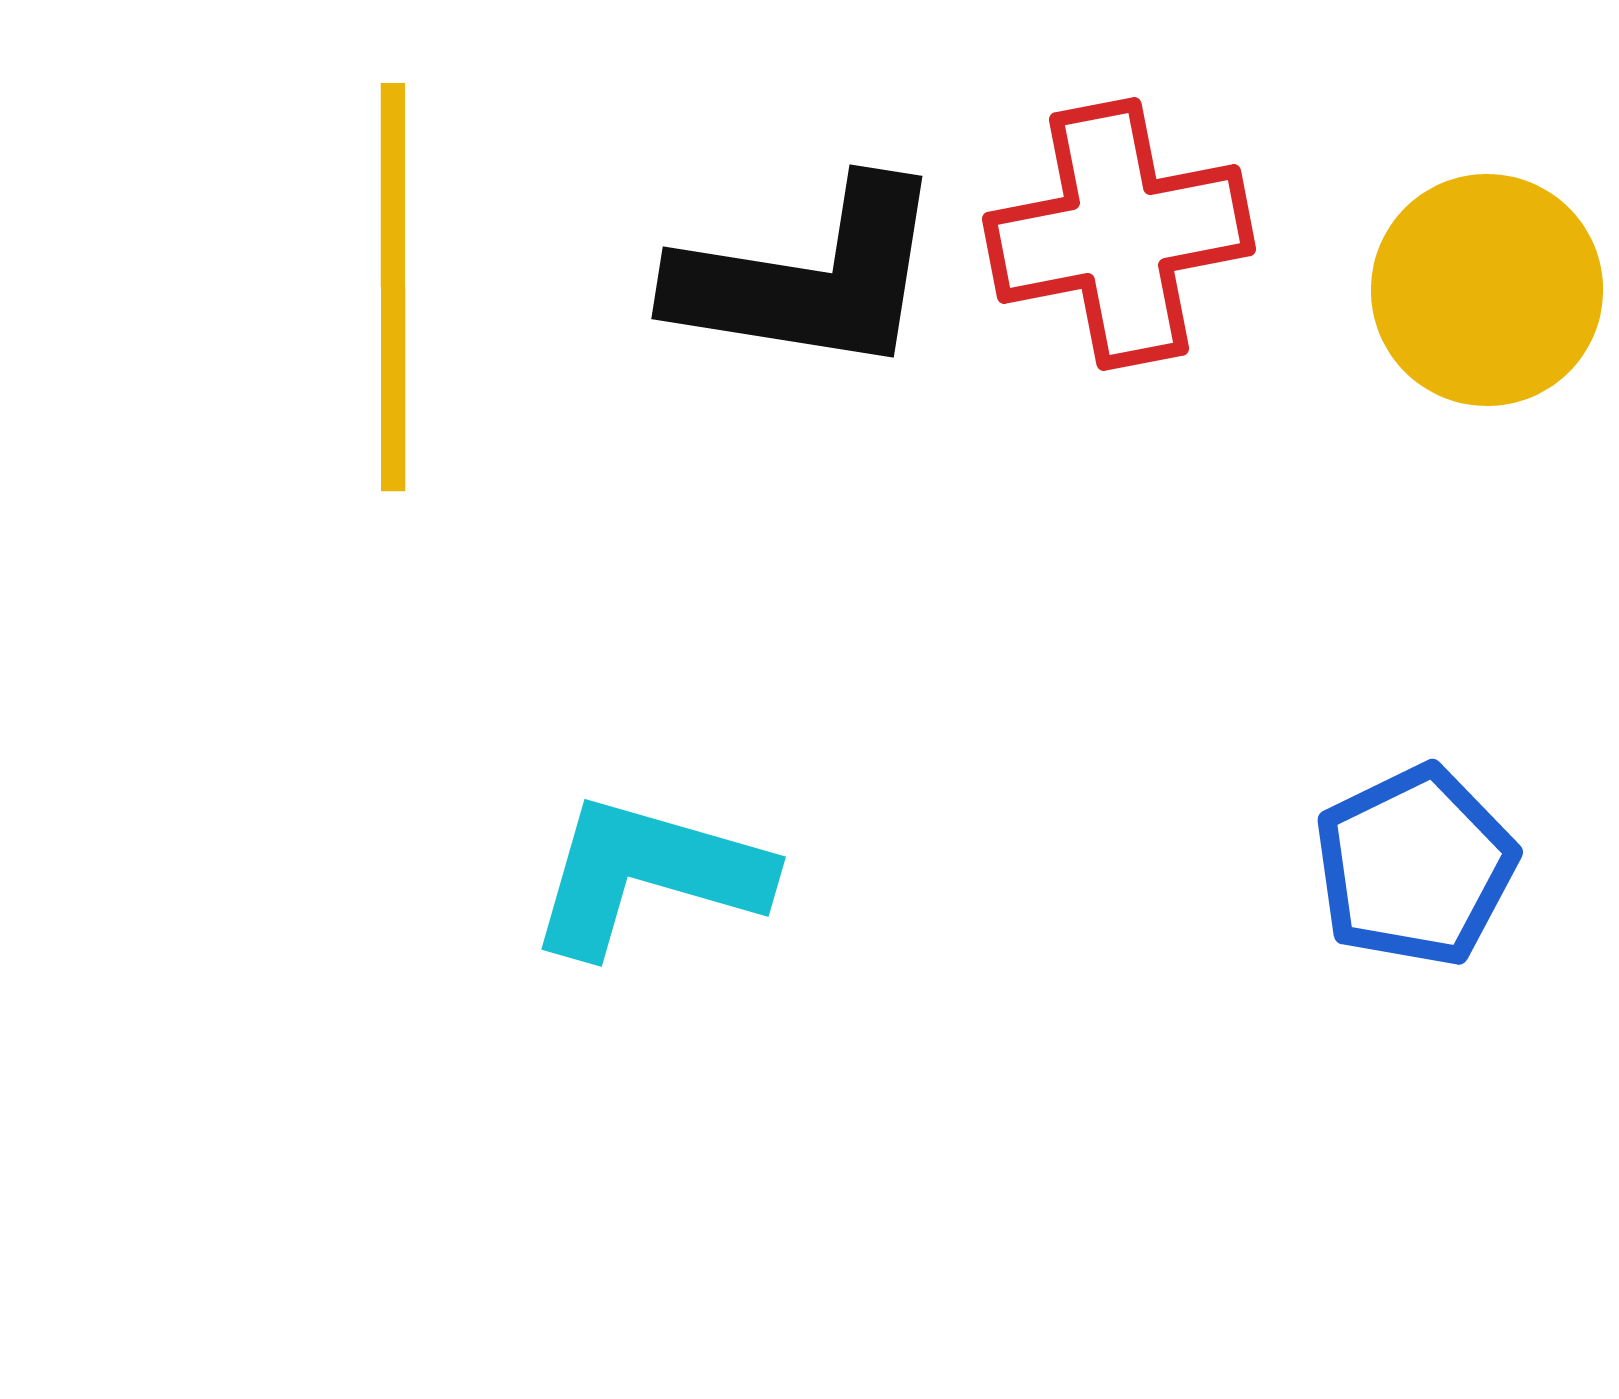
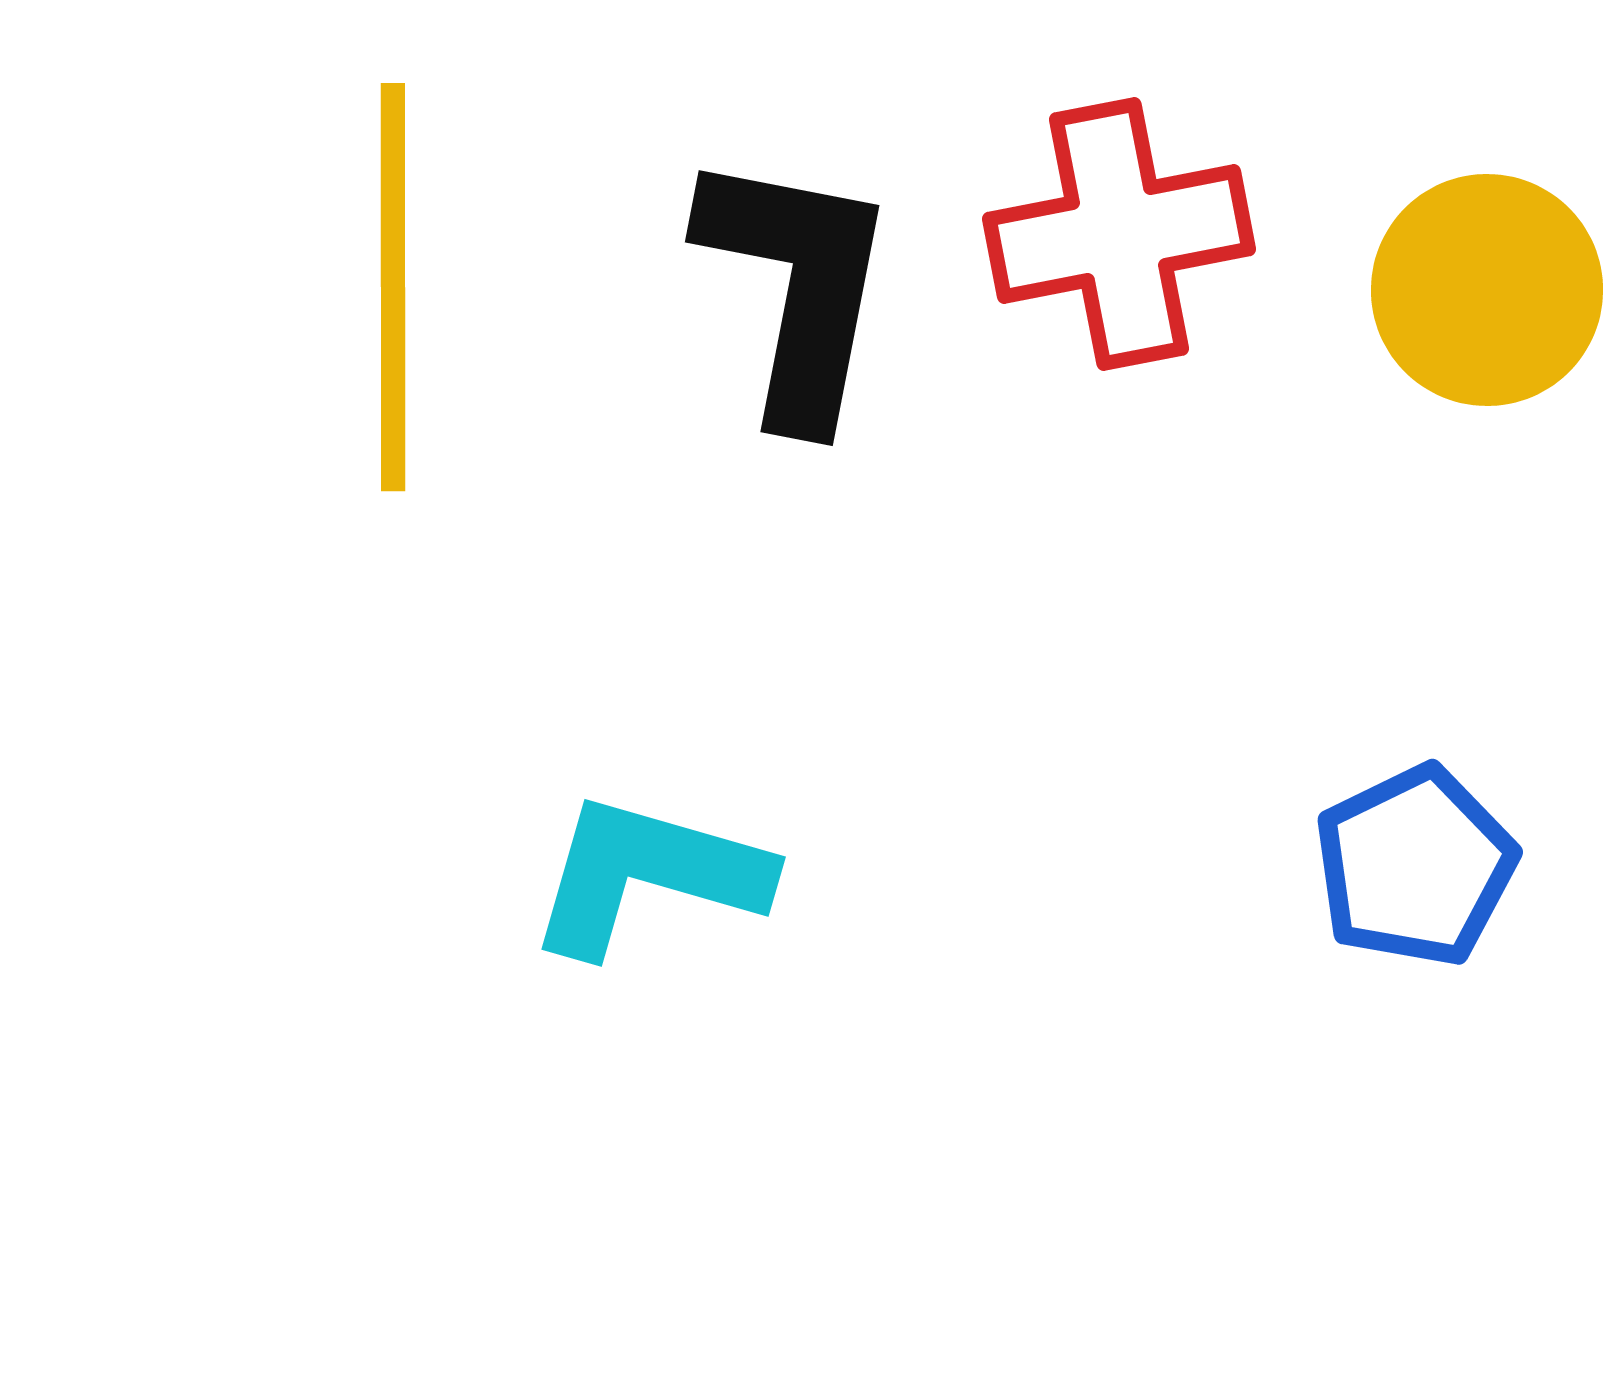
black L-shape: moved 12 px left, 9 px down; rotated 88 degrees counterclockwise
